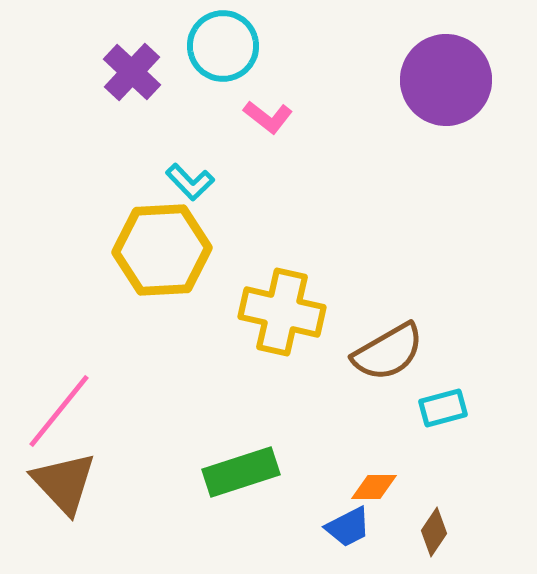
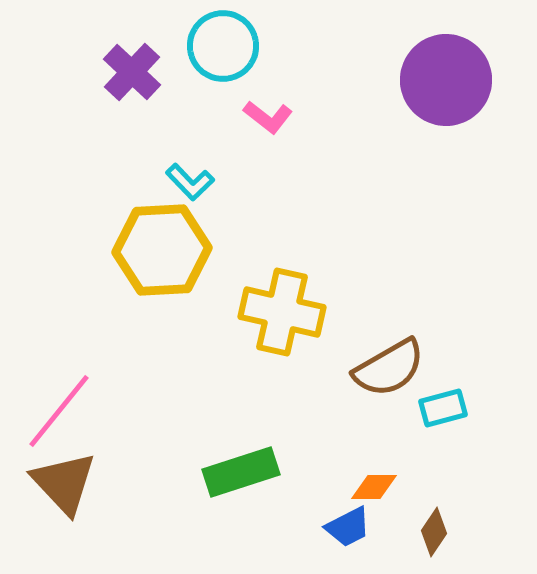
brown semicircle: moved 1 px right, 16 px down
